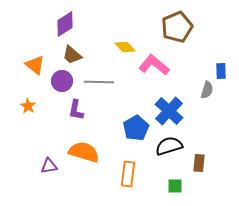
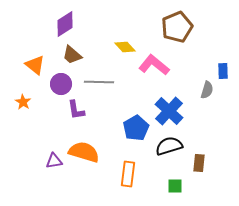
blue rectangle: moved 2 px right
purple circle: moved 1 px left, 3 px down
orange star: moved 5 px left, 4 px up
purple L-shape: rotated 20 degrees counterclockwise
purple triangle: moved 5 px right, 5 px up
